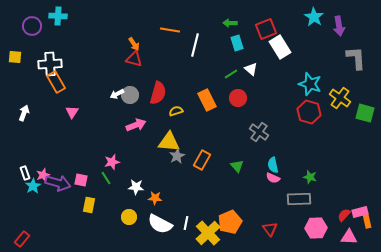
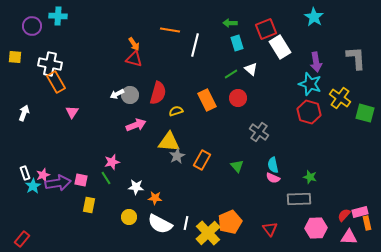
purple arrow at (339, 26): moved 23 px left, 36 px down
white cross at (50, 64): rotated 15 degrees clockwise
purple arrow at (58, 183): rotated 25 degrees counterclockwise
orange rectangle at (367, 221): moved 2 px down
